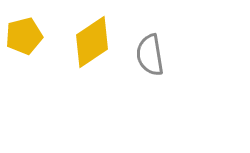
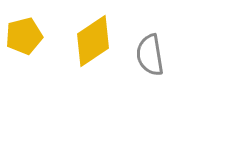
yellow diamond: moved 1 px right, 1 px up
